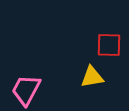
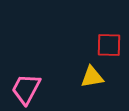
pink trapezoid: moved 1 px up
